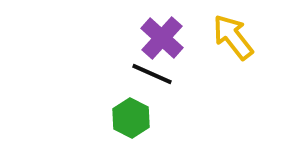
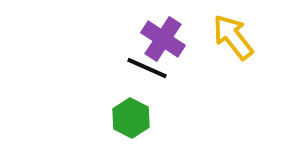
purple cross: moved 1 px right, 1 px down; rotated 9 degrees counterclockwise
black line: moved 5 px left, 6 px up
